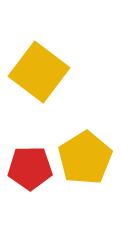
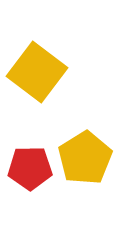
yellow square: moved 2 px left
